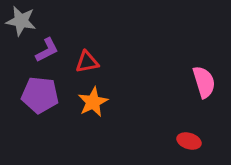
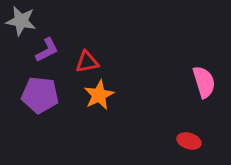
orange star: moved 6 px right, 7 px up
